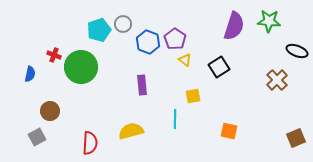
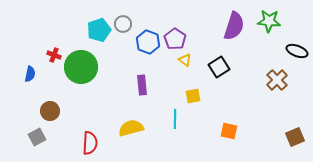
yellow semicircle: moved 3 px up
brown square: moved 1 px left, 1 px up
